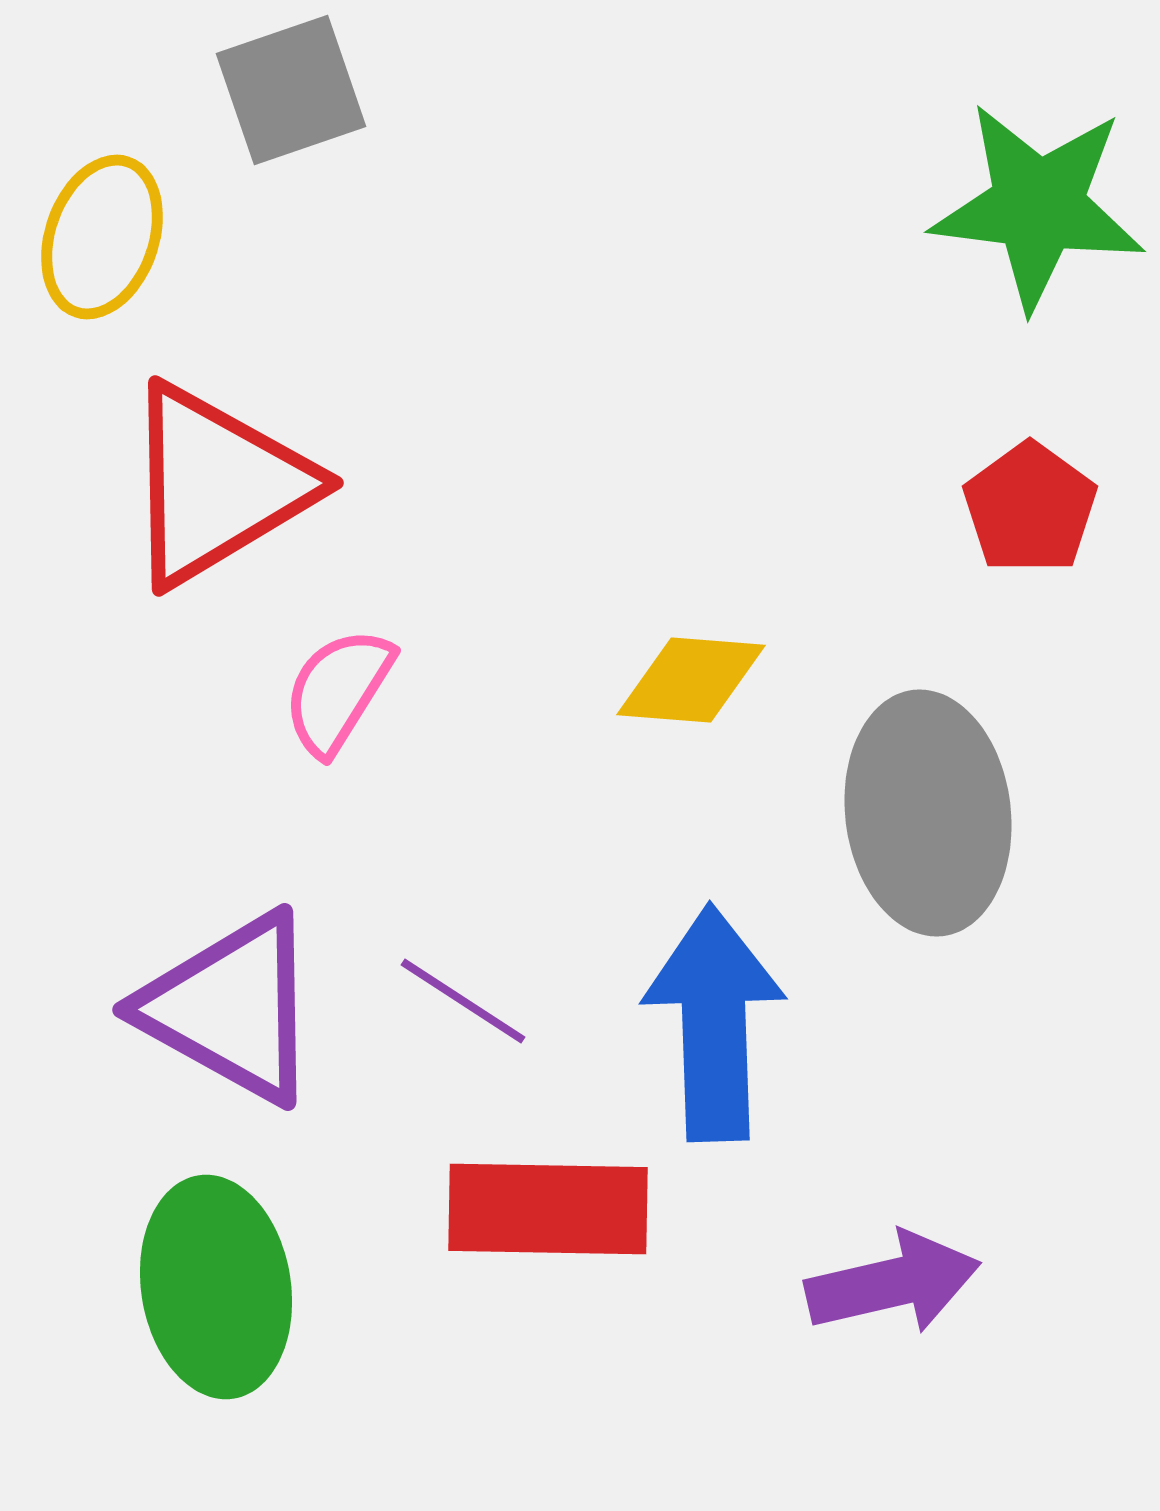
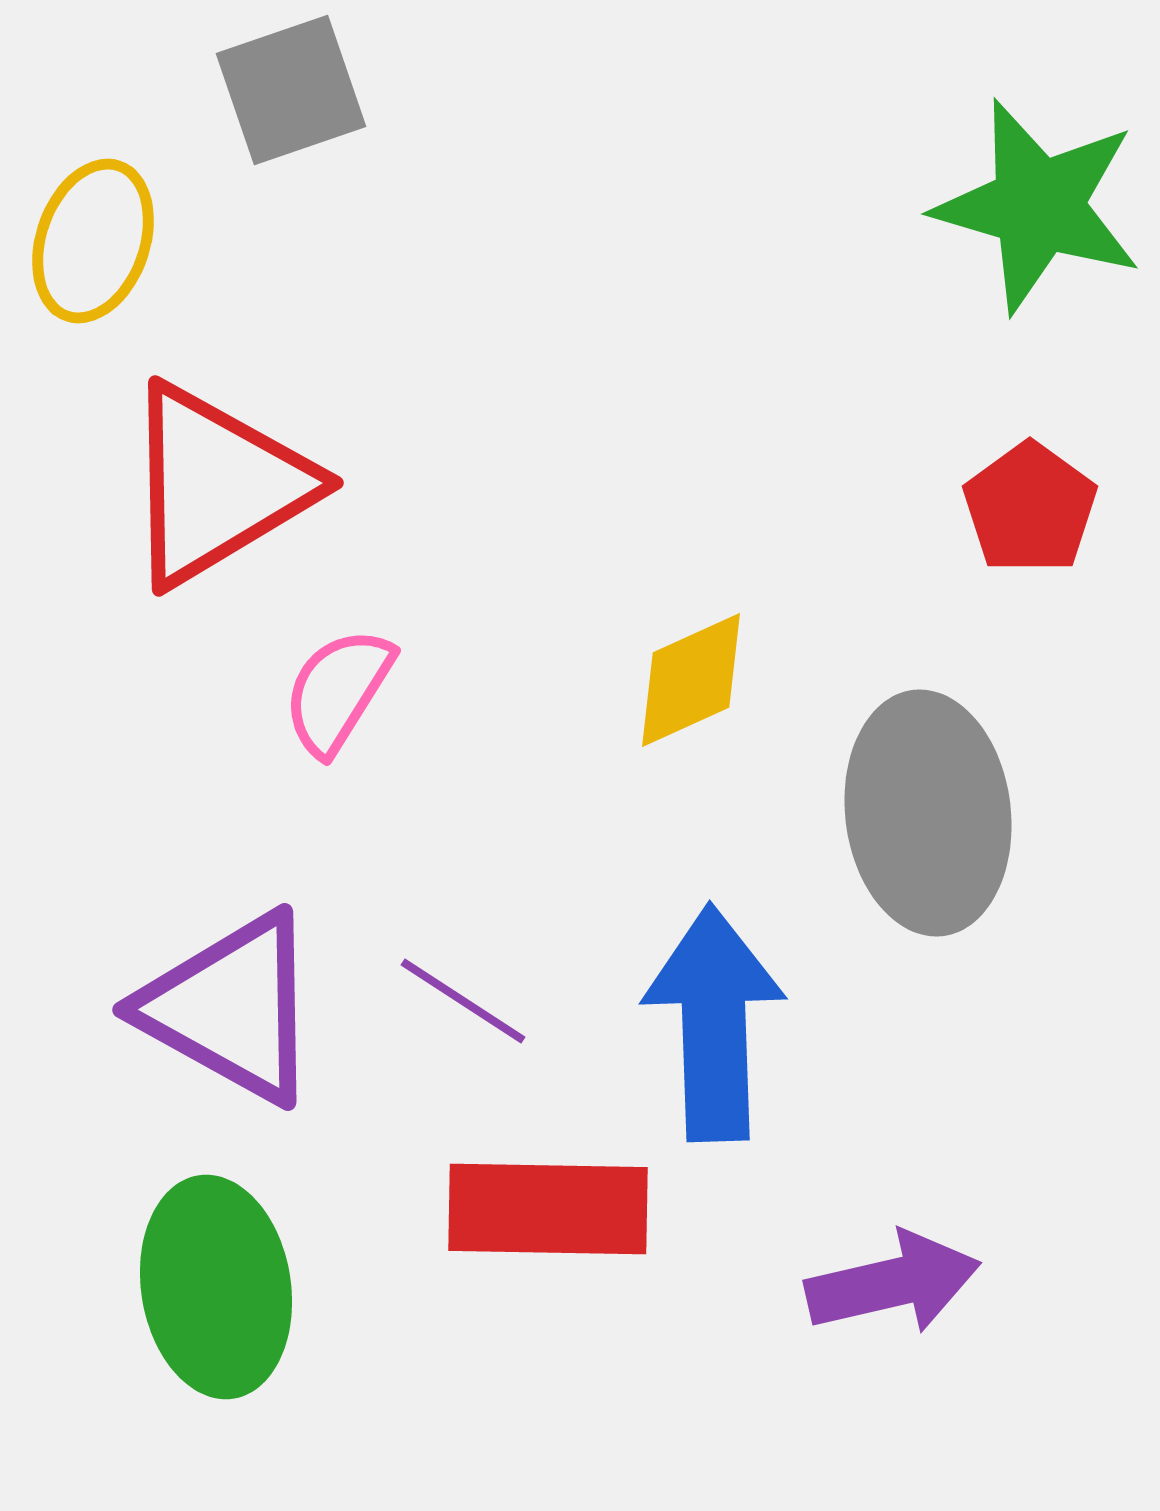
green star: rotated 9 degrees clockwise
yellow ellipse: moved 9 px left, 4 px down
yellow diamond: rotated 29 degrees counterclockwise
